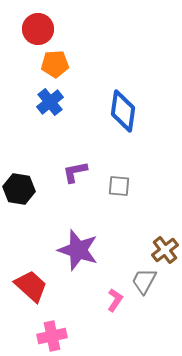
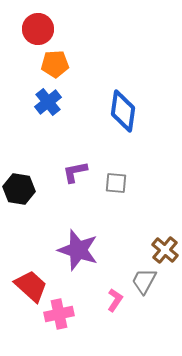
blue cross: moved 2 px left
gray square: moved 3 px left, 3 px up
brown cross: rotated 12 degrees counterclockwise
pink cross: moved 7 px right, 22 px up
